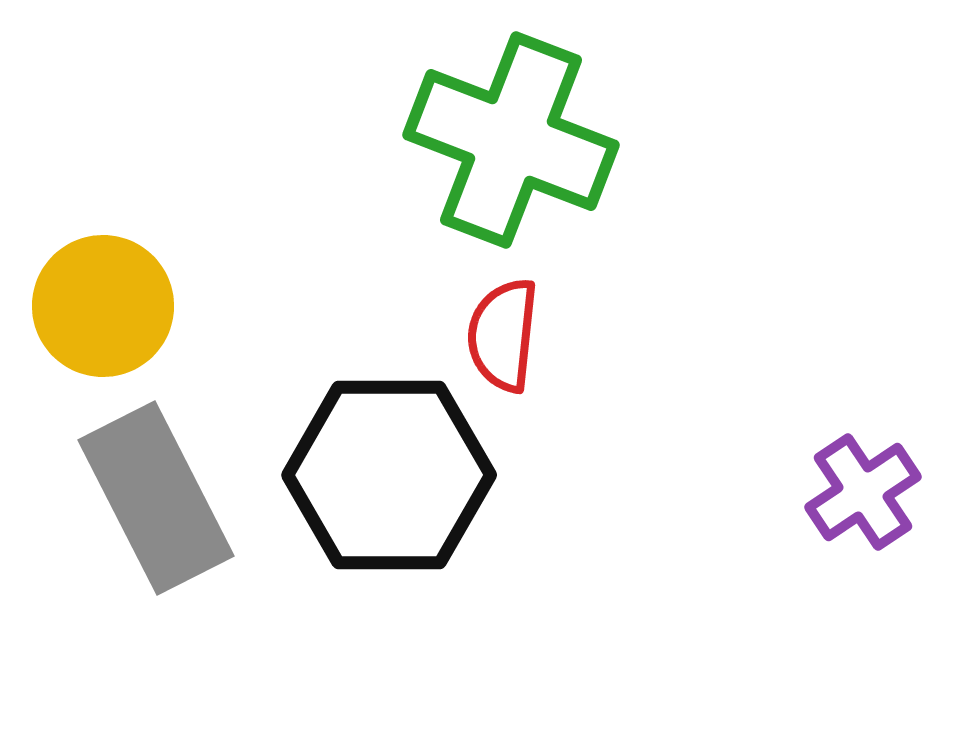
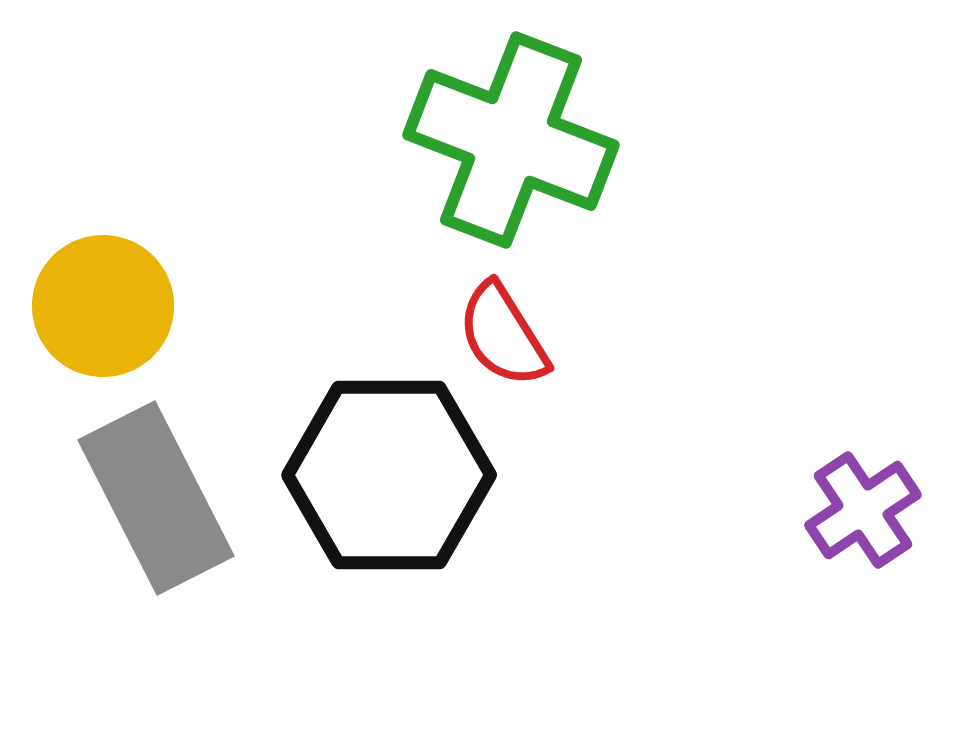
red semicircle: rotated 38 degrees counterclockwise
purple cross: moved 18 px down
